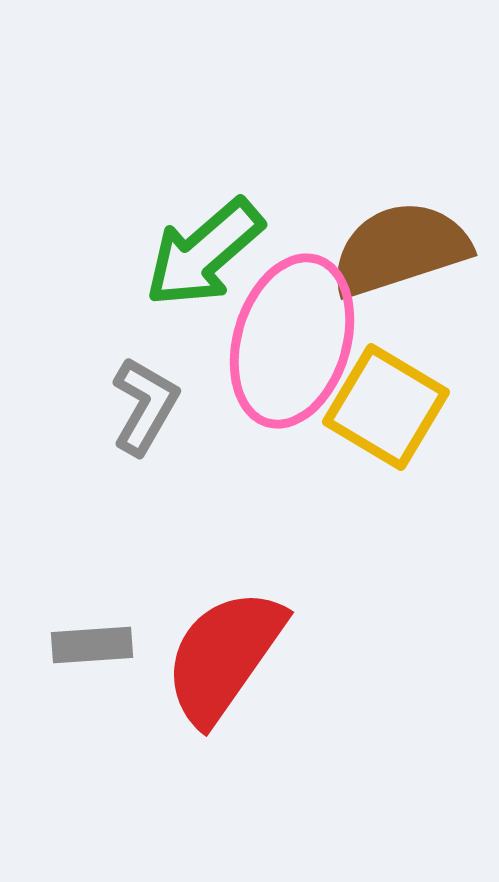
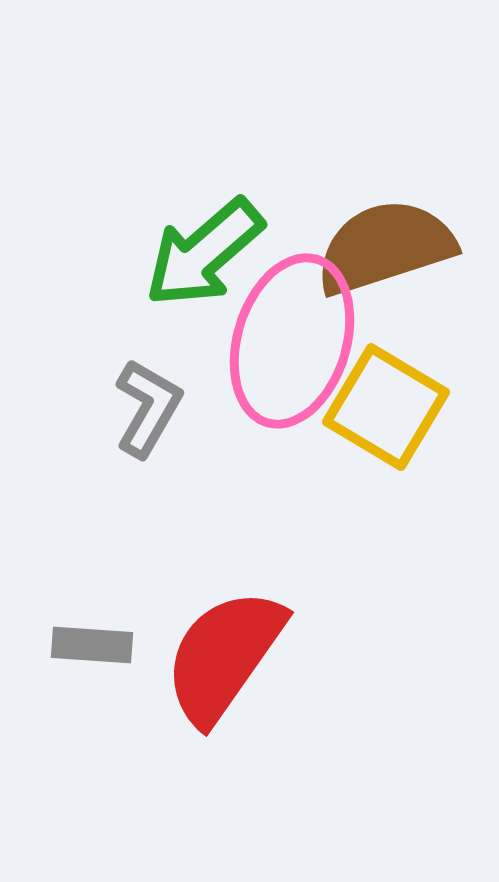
brown semicircle: moved 15 px left, 2 px up
gray L-shape: moved 3 px right, 2 px down
gray rectangle: rotated 8 degrees clockwise
